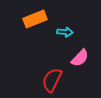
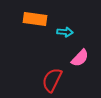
orange rectangle: rotated 30 degrees clockwise
